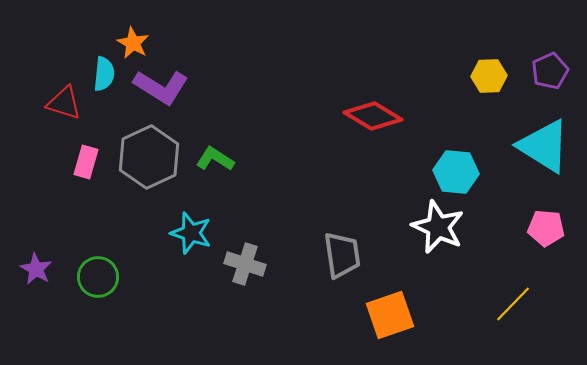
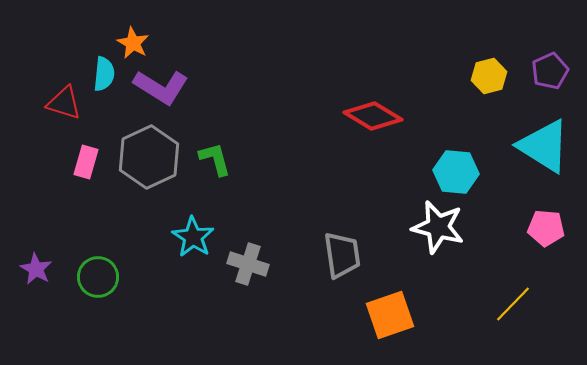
yellow hexagon: rotated 12 degrees counterclockwise
green L-shape: rotated 42 degrees clockwise
white star: rotated 10 degrees counterclockwise
cyan star: moved 2 px right, 4 px down; rotated 15 degrees clockwise
gray cross: moved 3 px right
